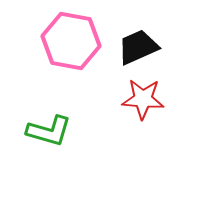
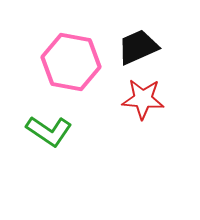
pink hexagon: moved 21 px down
green L-shape: rotated 18 degrees clockwise
